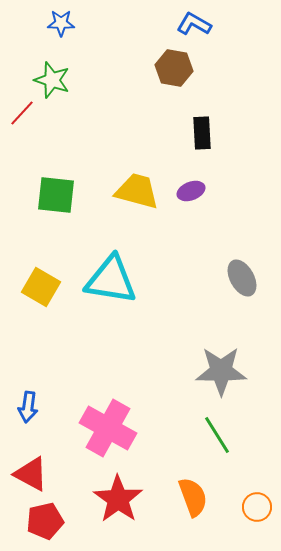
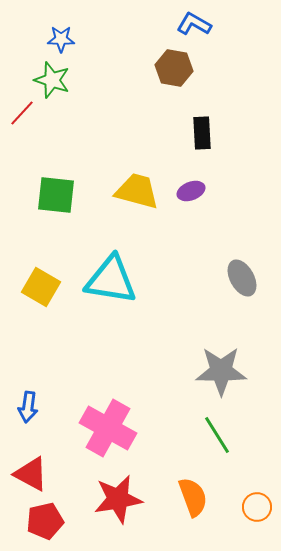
blue star: moved 16 px down
red star: rotated 27 degrees clockwise
